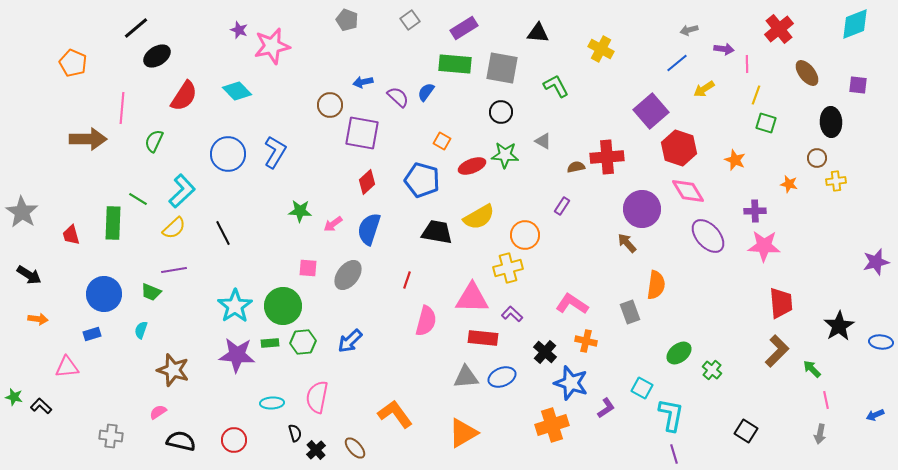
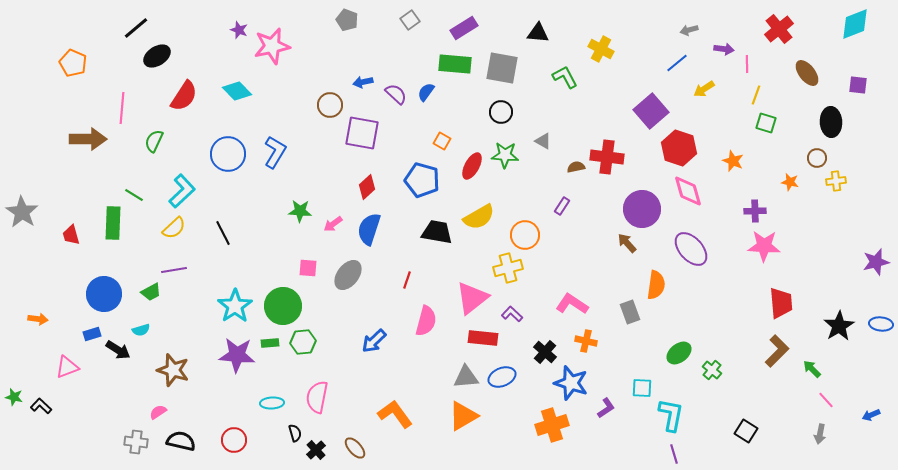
green L-shape at (556, 86): moved 9 px right, 9 px up
purple semicircle at (398, 97): moved 2 px left, 3 px up
red cross at (607, 157): rotated 12 degrees clockwise
orange star at (735, 160): moved 2 px left, 1 px down
red ellipse at (472, 166): rotated 40 degrees counterclockwise
red diamond at (367, 182): moved 5 px down
orange star at (789, 184): moved 1 px right, 2 px up
pink diamond at (688, 191): rotated 16 degrees clockwise
green line at (138, 199): moved 4 px left, 4 px up
purple ellipse at (708, 236): moved 17 px left, 13 px down
black arrow at (29, 275): moved 89 px right, 75 px down
green trapezoid at (151, 292): rotated 50 degrees counterclockwise
pink triangle at (472, 298): rotated 39 degrees counterclockwise
cyan semicircle at (141, 330): rotated 126 degrees counterclockwise
blue arrow at (350, 341): moved 24 px right
blue ellipse at (881, 342): moved 18 px up
pink triangle at (67, 367): rotated 15 degrees counterclockwise
cyan square at (642, 388): rotated 25 degrees counterclockwise
pink line at (826, 400): rotated 30 degrees counterclockwise
blue arrow at (875, 415): moved 4 px left
orange triangle at (463, 433): moved 17 px up
gray cross at (111, 436): moved 25 px right, 6 px down
